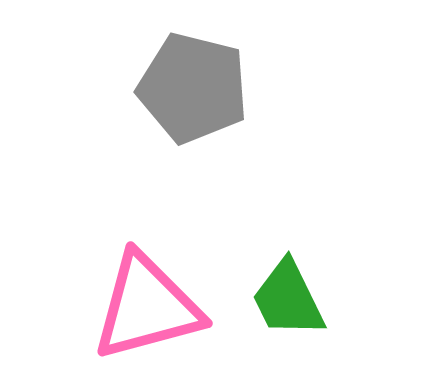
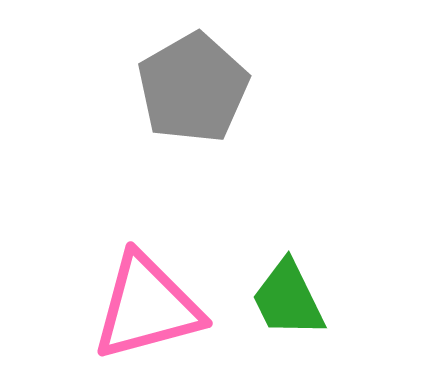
gray pentagon: rotated 28 degrees clockwise
